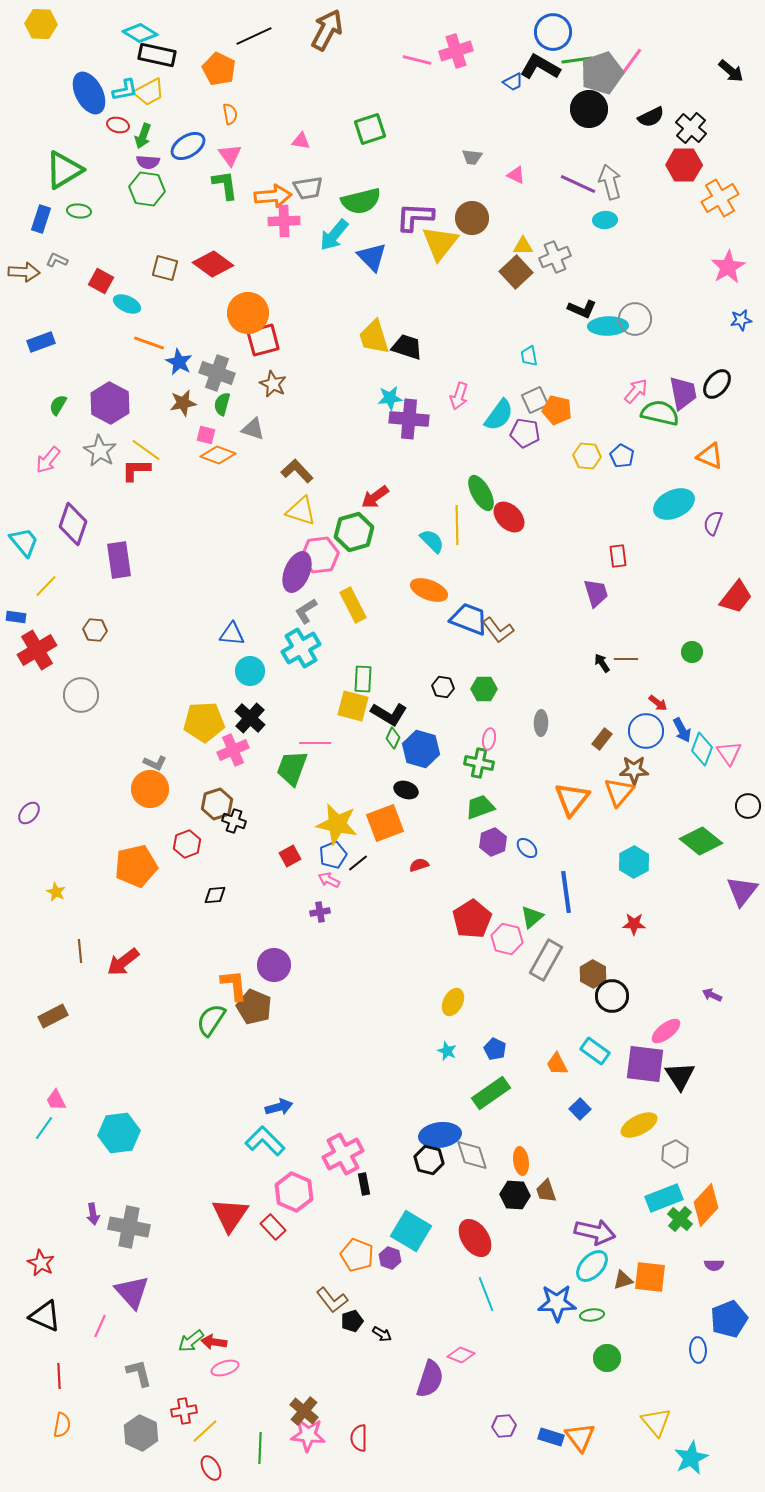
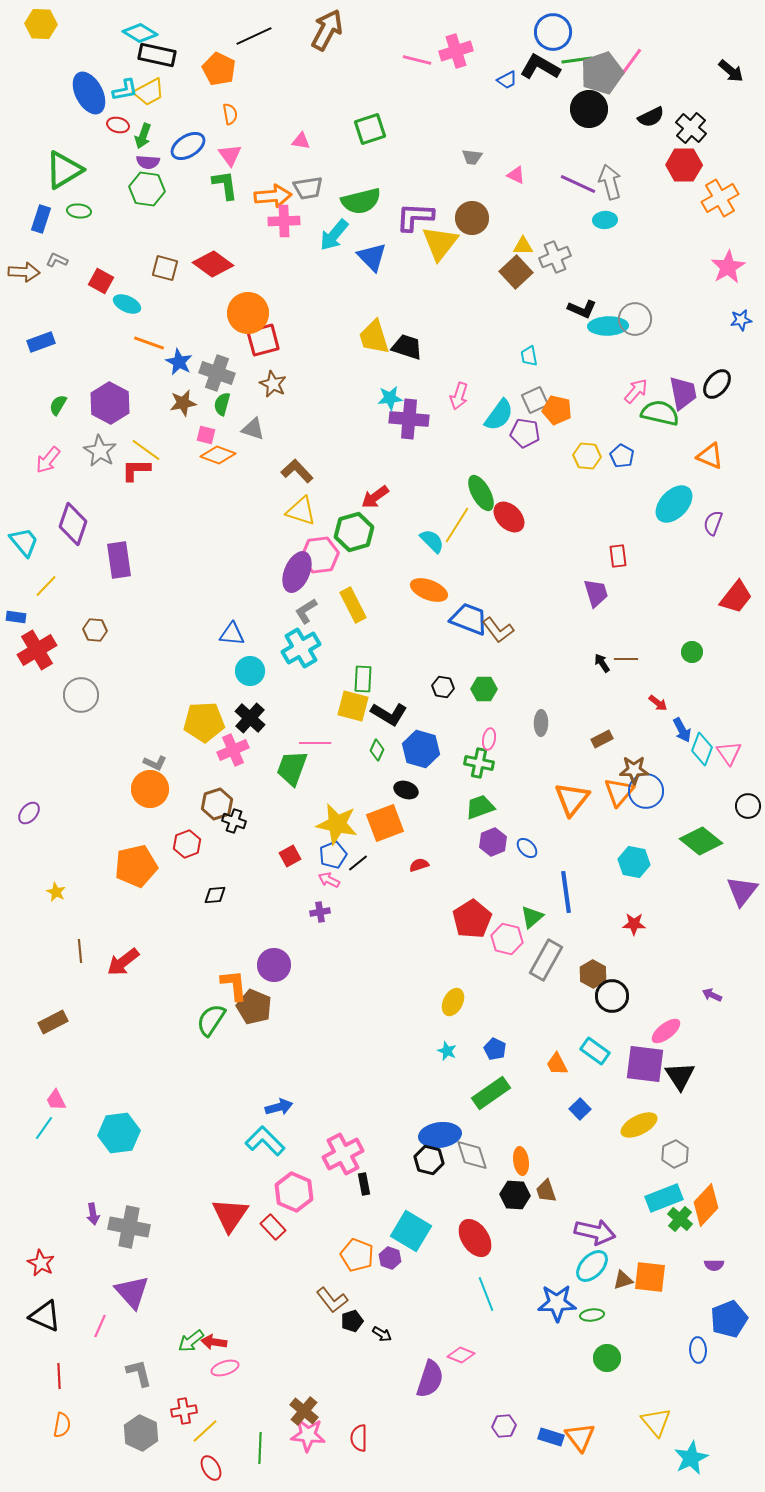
blue trapezoid at (513, 82): moved 6 px left, 2 px up
cyan ellipse at (674, 504): rotated 21 degrees counterclockwise
yellow line at (457, 525): rotated 33 degrees clockwise
blue circle at (646, 731): moved 60 px down
green diamond at (393, 738): moved 16 px left, 12 px down
brown rectangle at (602, 739): rotated 25 degrees clockwise
cyan hexagon at (634, 862): rotated 20 degrees counterclockwise
brown rectangle at (53, 1016): moved 6 px down
